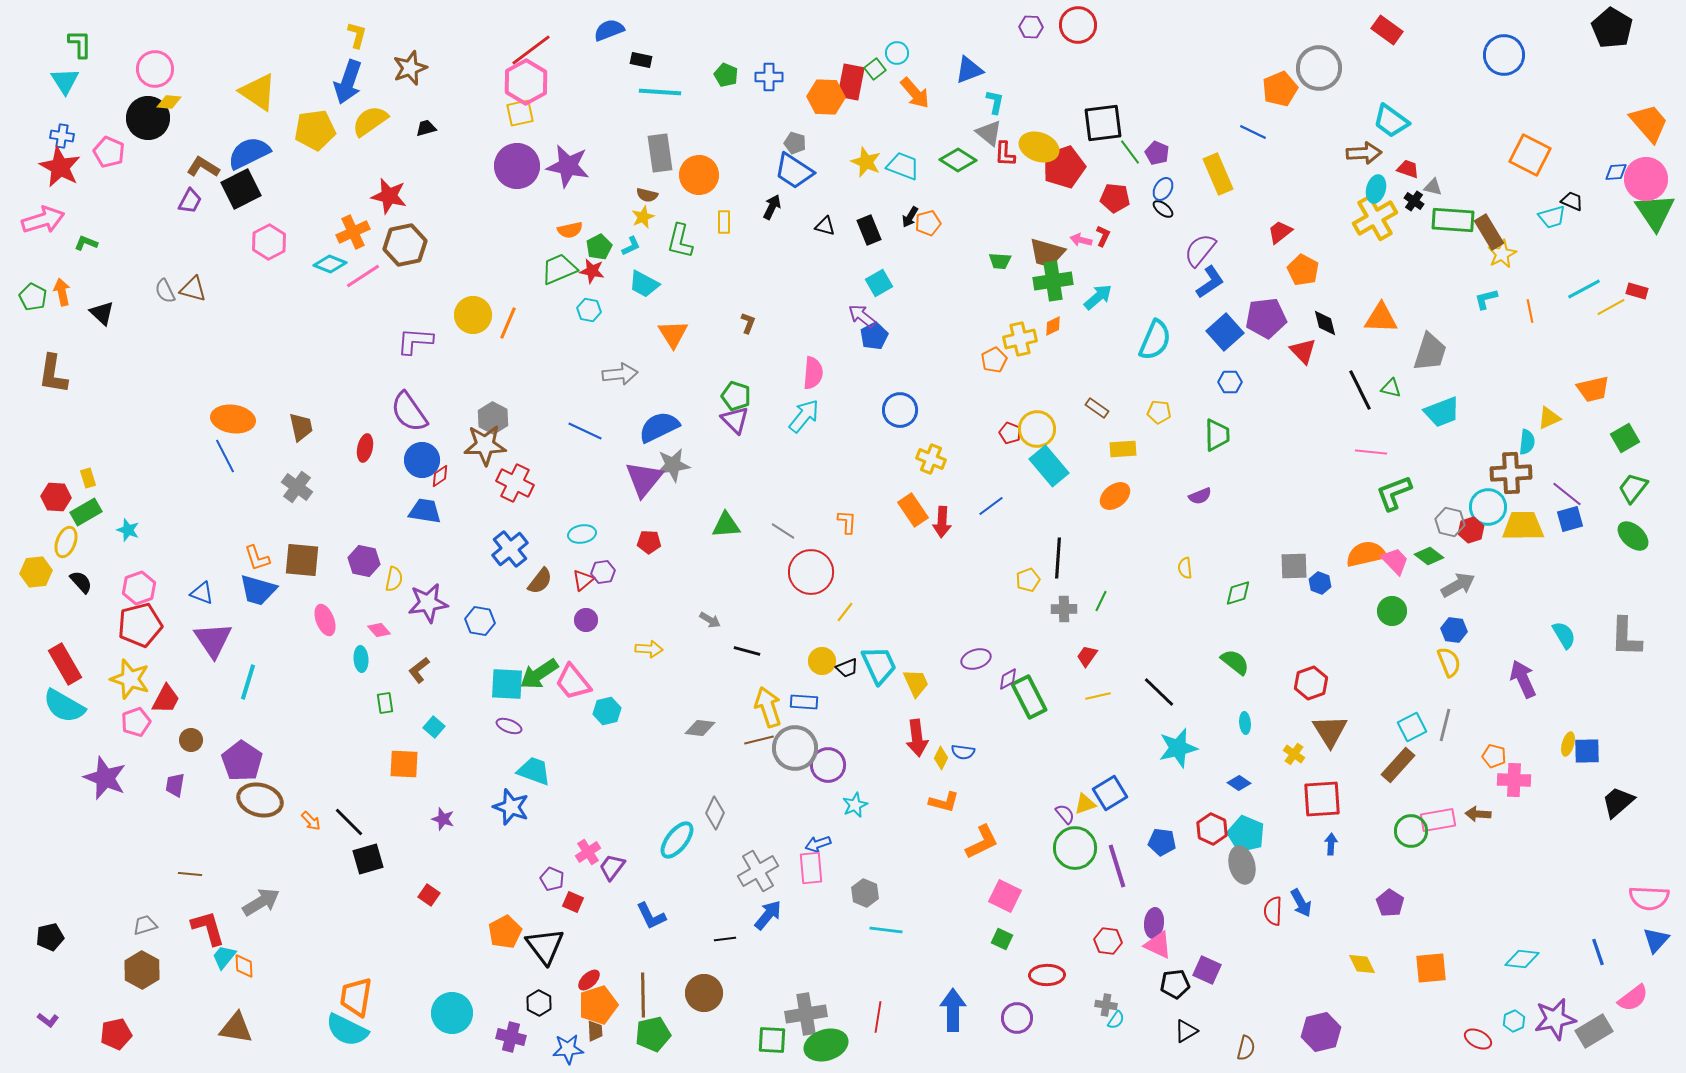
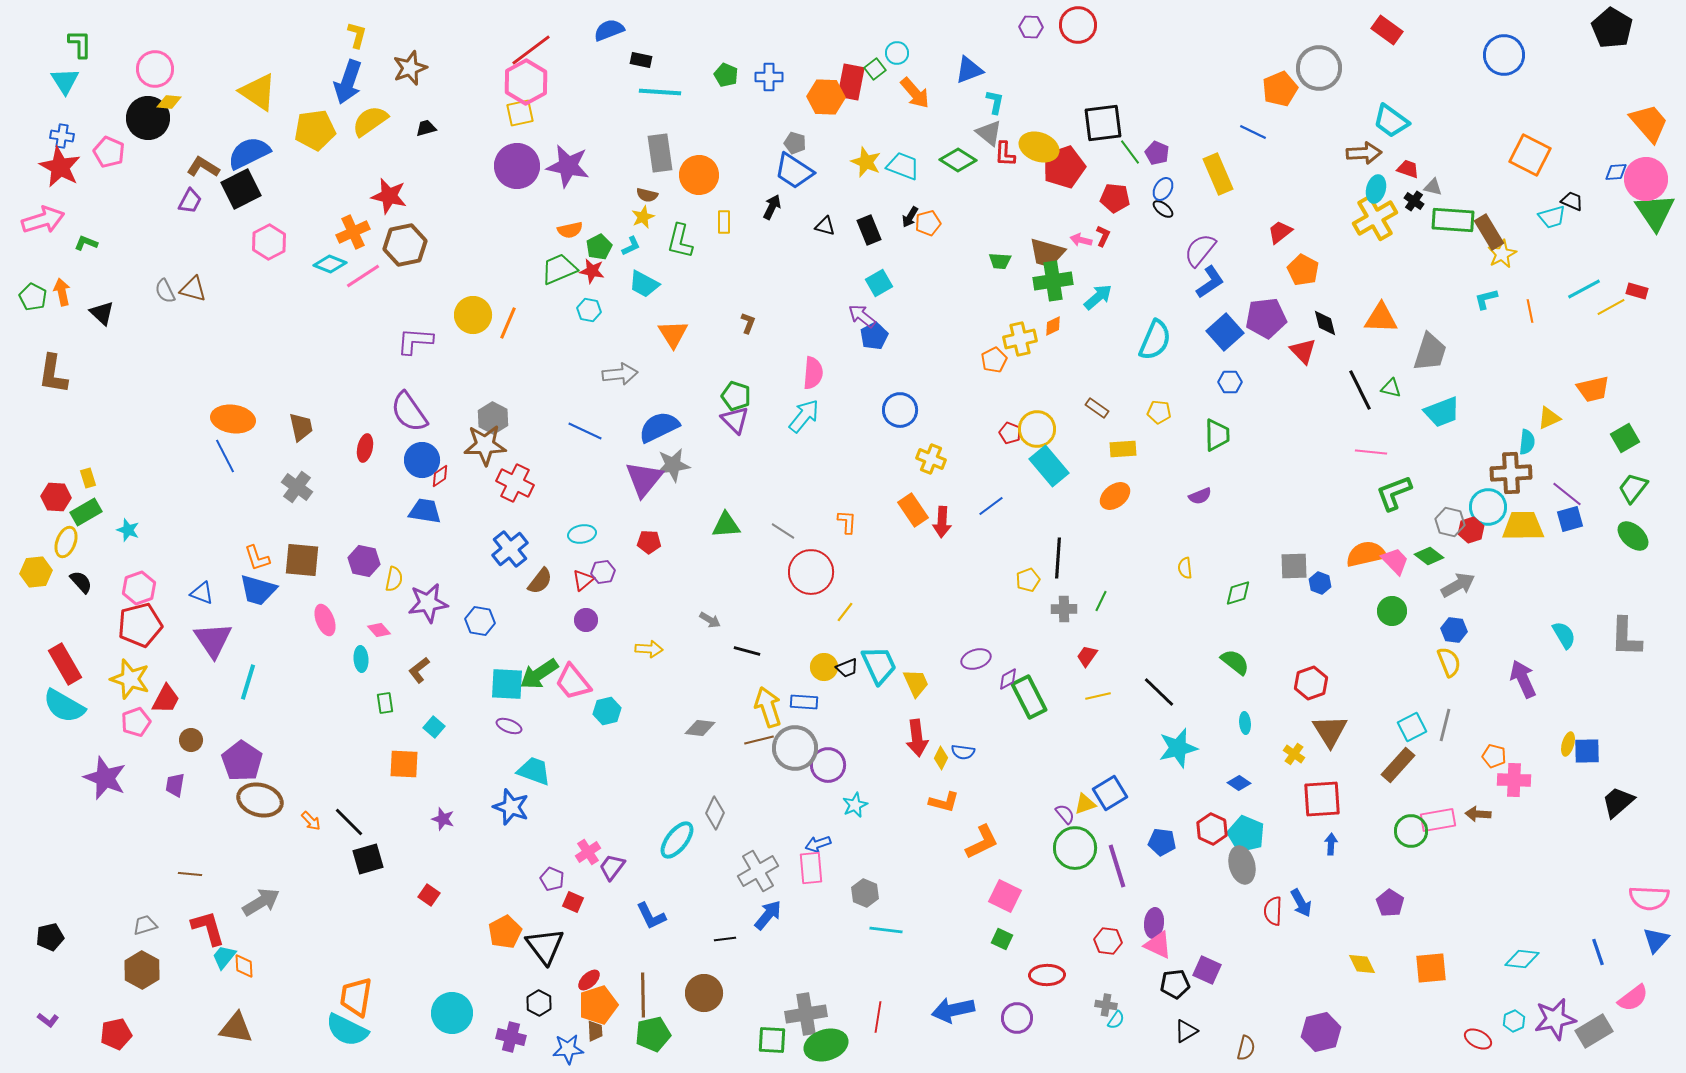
yellow circle at (822, 661): moved 2 px right, 6 px down
blue arrow at (953, 1010): rotated 102 degrees counterclockwise
